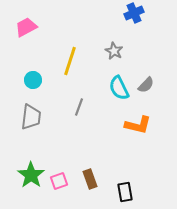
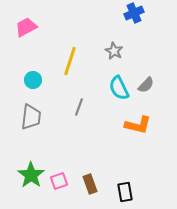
brown rectangle: moved 5 px down
